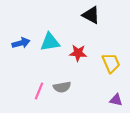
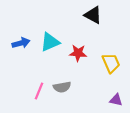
black triangle: moved 2 px right
cyan triangle: rotated 15 degrees counterclockwise
